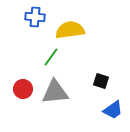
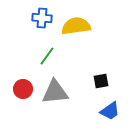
blue cross: moved 7 px right, 1 px down
yellow semicircle: moved 6 px right, 4 px up
green line: moved 4 px left, 1 px up
black square: rotated 28 degrees counterclockwise
blue trapezoid: moved 3 px left, 1 px down
